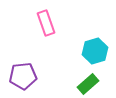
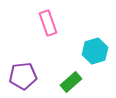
pink rectangle: moved 2 px right
green rectangle: moved 17 px left, 2 px up
